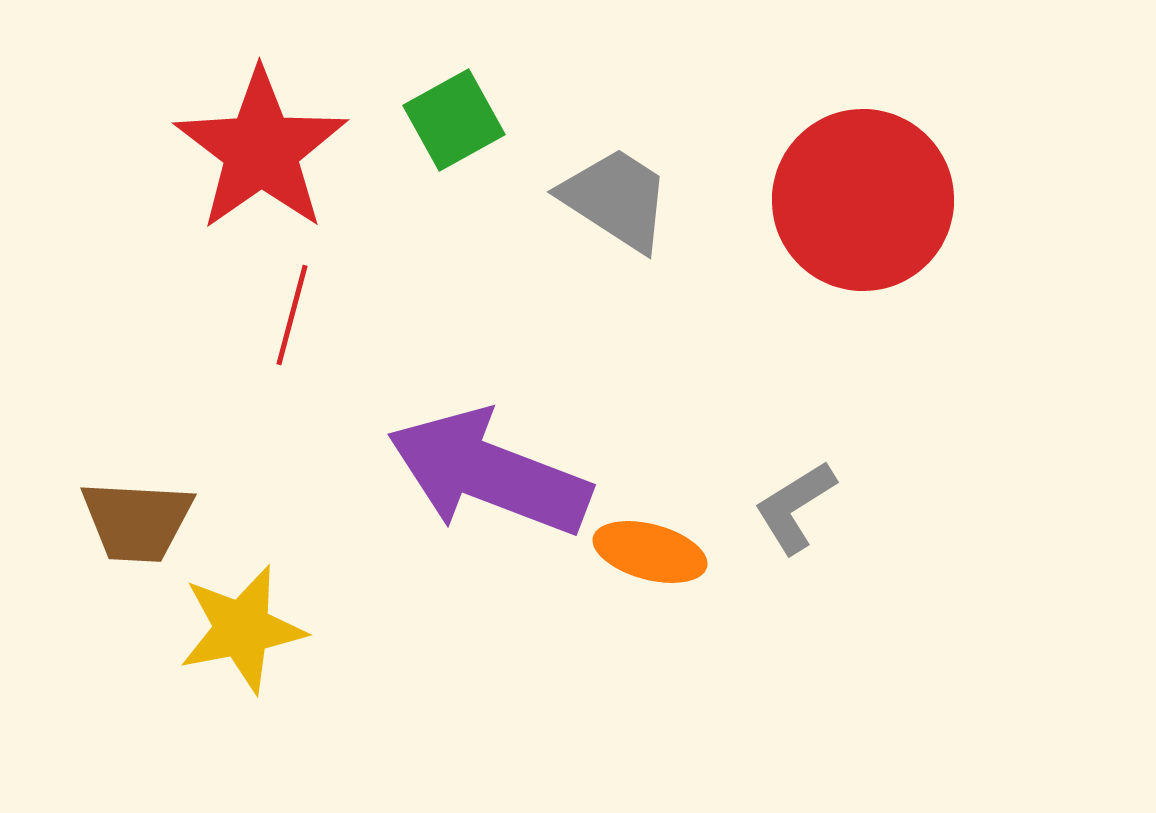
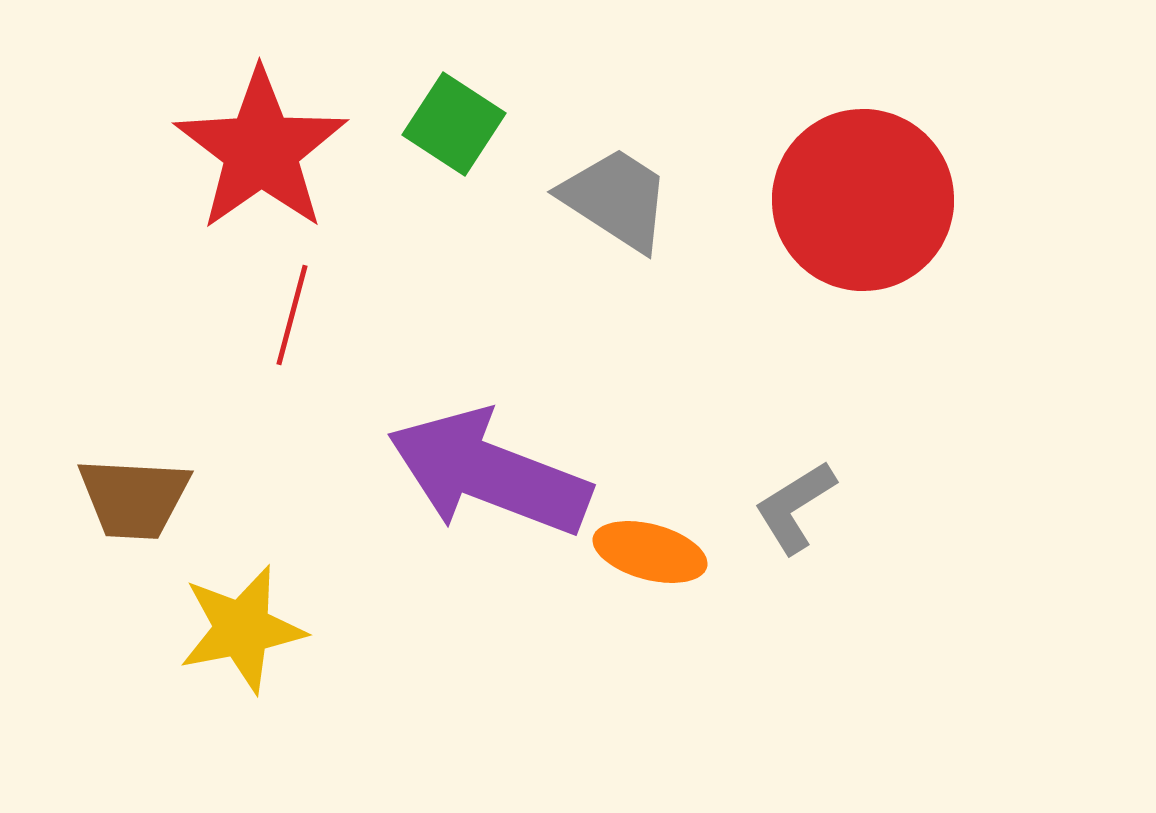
green square: moved 4 px down; rotated 28 degrees counterclockwise
brown trapezoid: moved 3 px left, 23 px up
